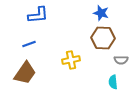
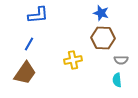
blue line: rotated 40 degrees counterclockwise
yellow cross: moved 2 px right
cyan semicircle: moved 4 px right, 2 px up
